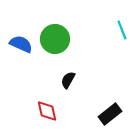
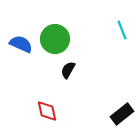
black semicircle: moved 10 px up
black rectangle: moved 12 px right
